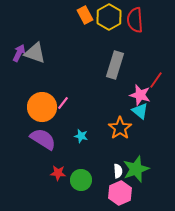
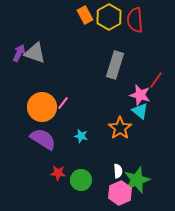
green star: moved 1 px right, 11 px down
